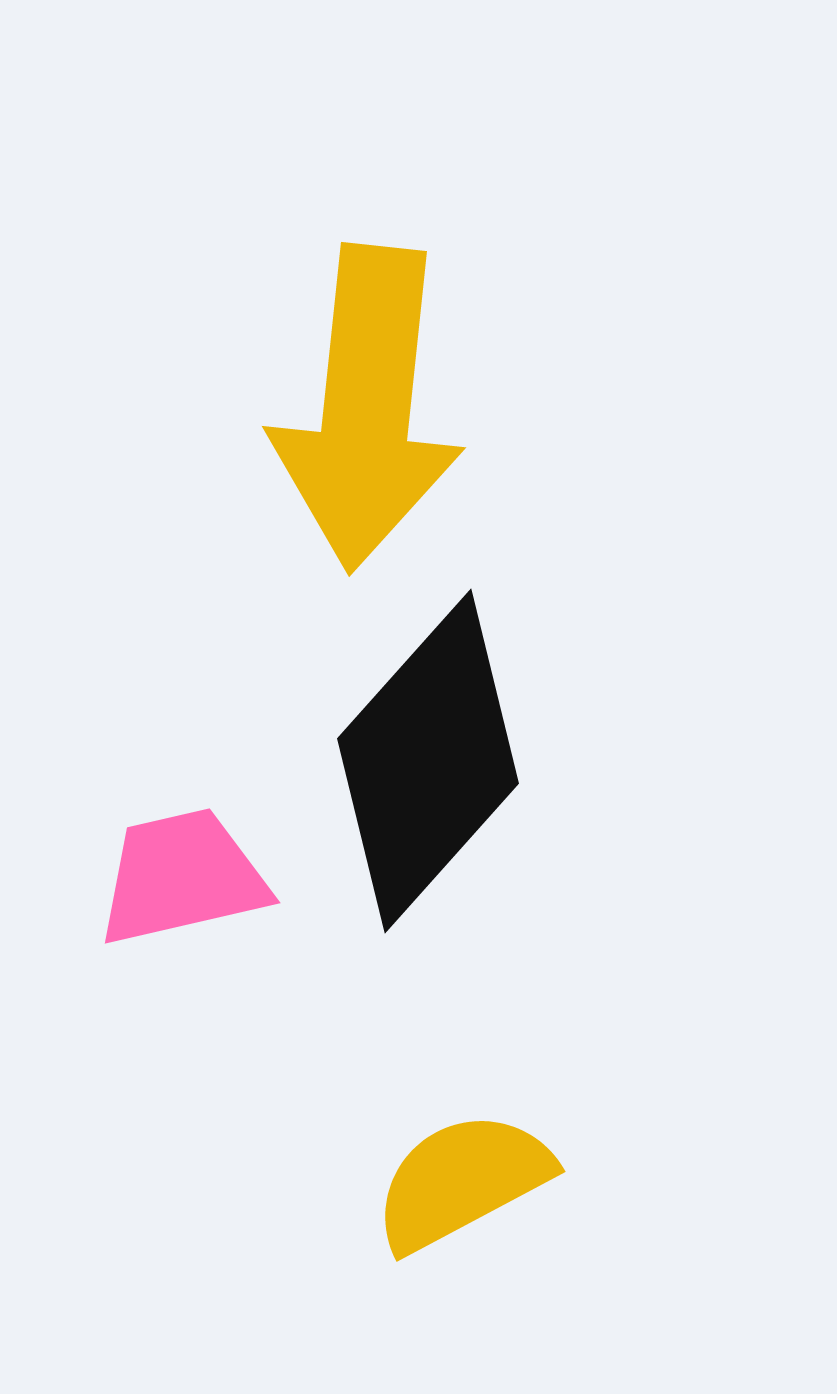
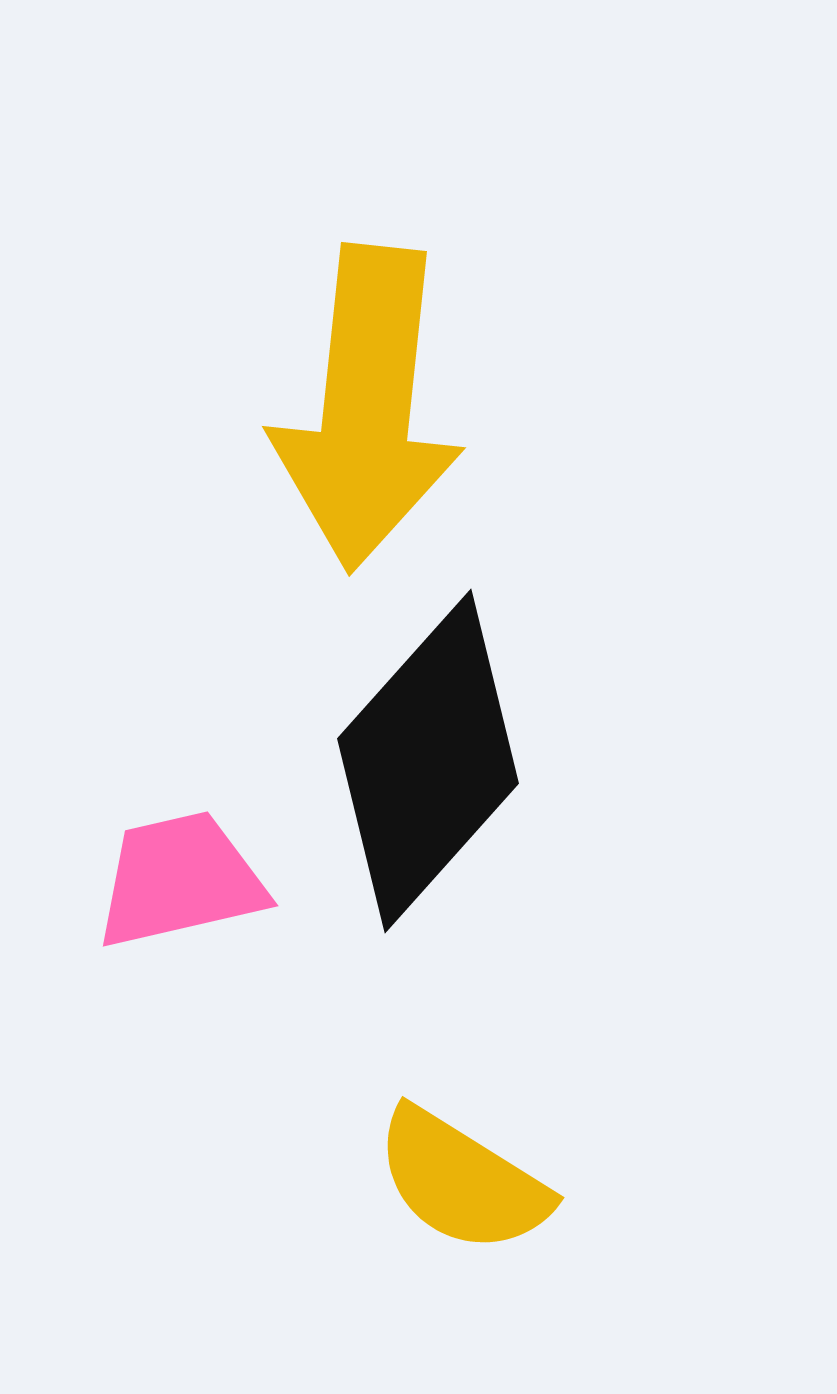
pink trapezoid: moved 2 px left, 3 px down
yellow semicircle: rotated 120 degrees counterclockwise
